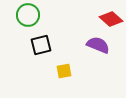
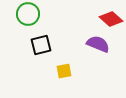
green circle: moved 1 px up
purple semicircle: moved 1 px up
